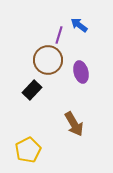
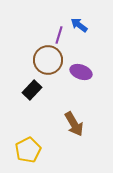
purple ellipse: rotated 55 degrees counterclockwise
